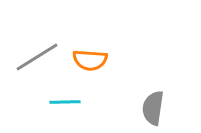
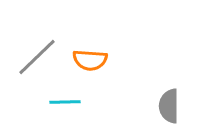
gray line: rotated 12 degrees counterclockwise
gray semicircle: moved 16 px right, 2 px up; rotated 8 degrees counterclockwise
